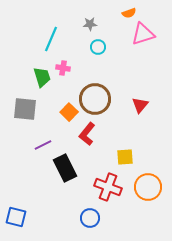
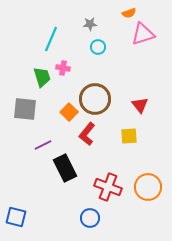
red triangle: rotated 18 degrees counterclockwise
yellow square: moved 4 px right, 21 px up
